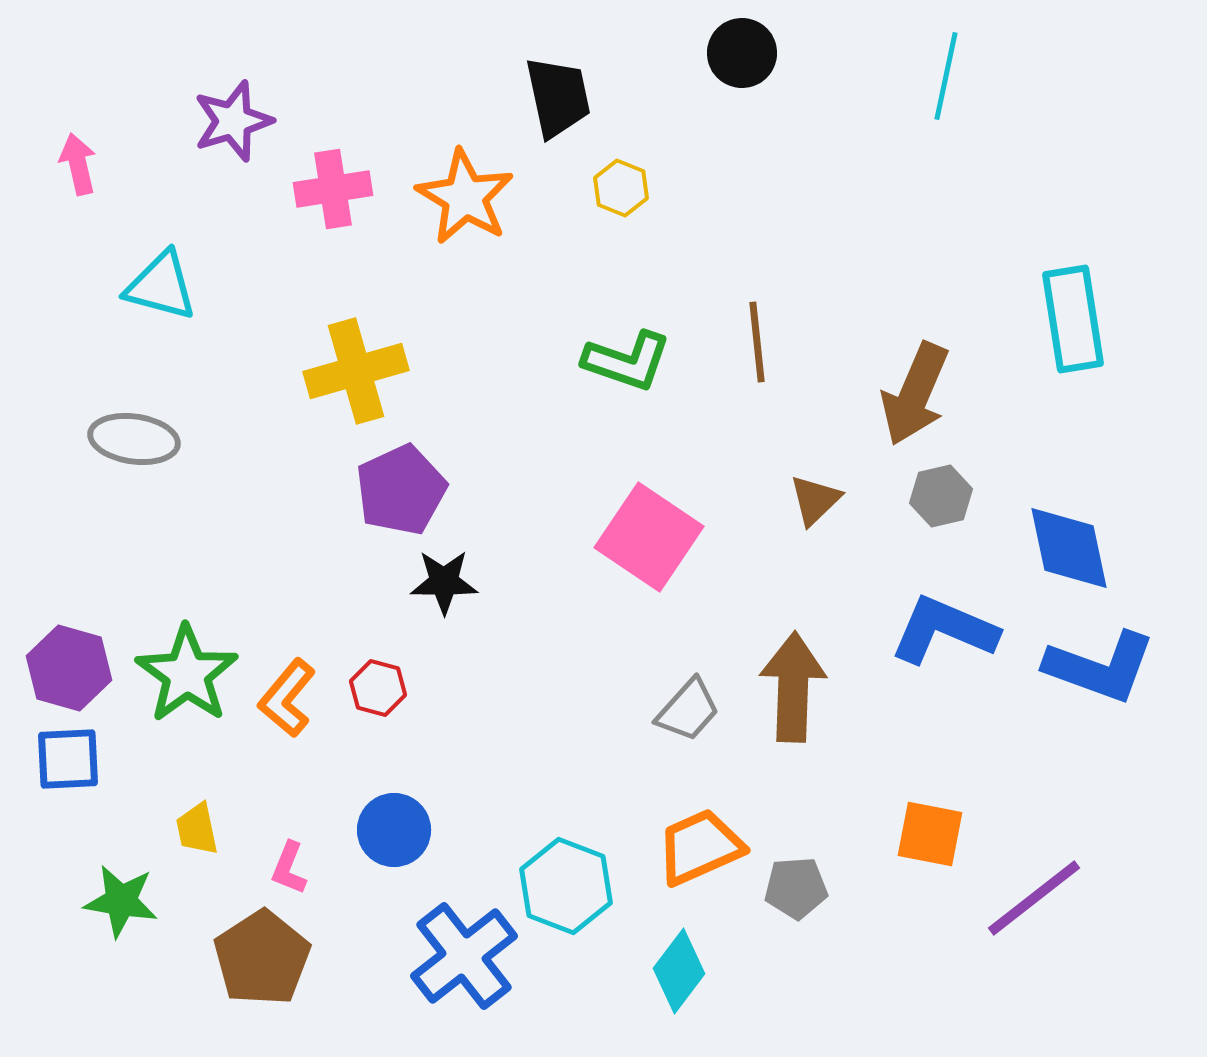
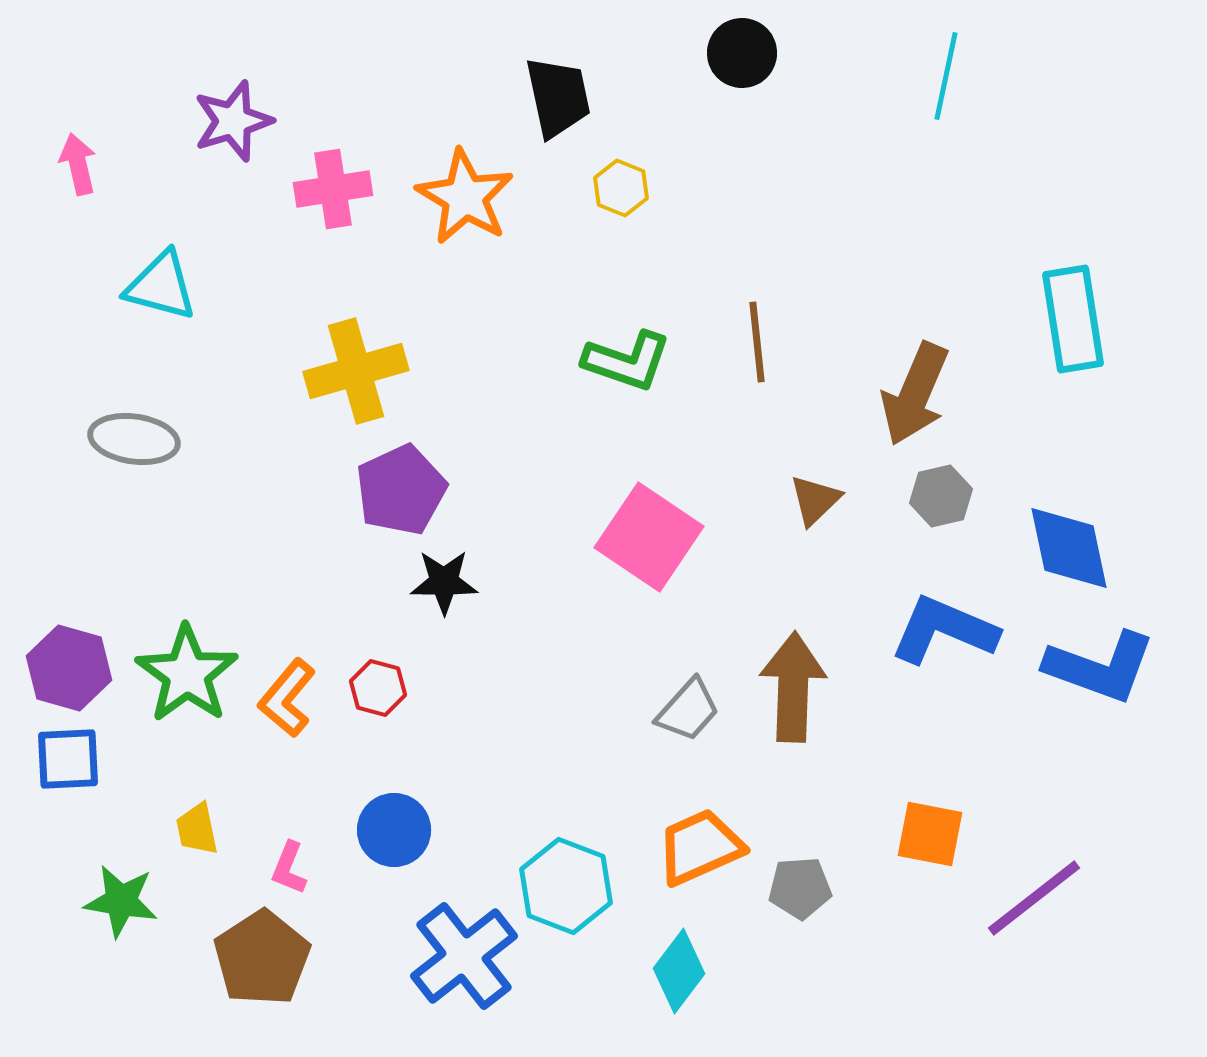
gray pentagon at (796, 888): moved 4 px right
